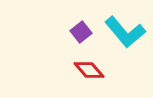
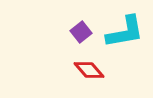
cyan L-shape: rotated 60 degrees counterclockwise
